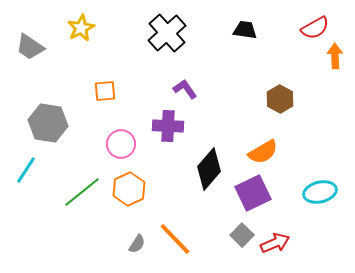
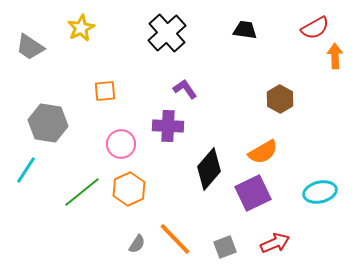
gray square: moved 17 px left, 12 px down; rotated 25 degrees clockwise
